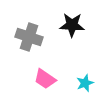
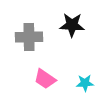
gray cross: rotated 20 degrees counterclockwise
cyan star: rotated 18 degrees clockwise
